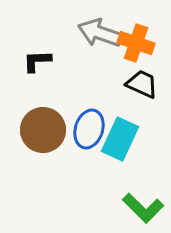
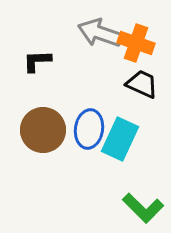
blue ellipse: rotated 9 degrees counterclockwise
